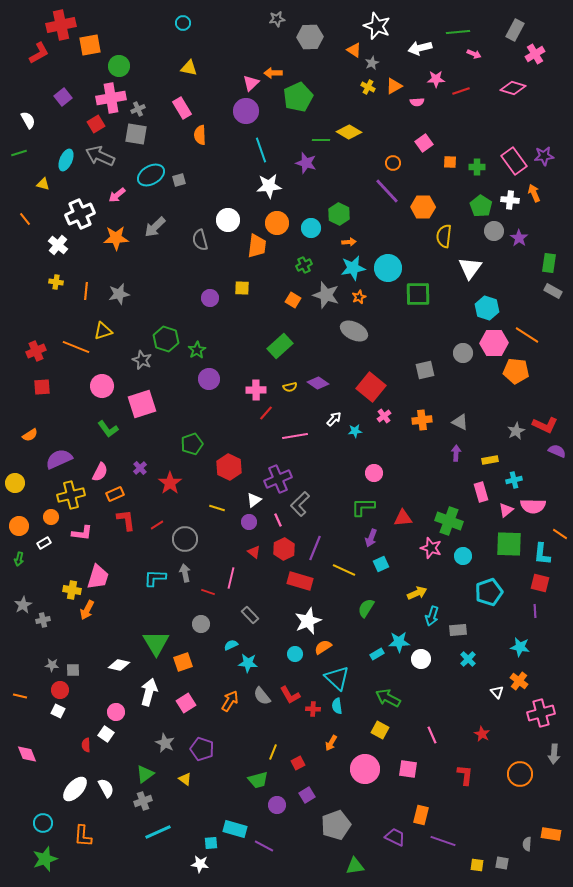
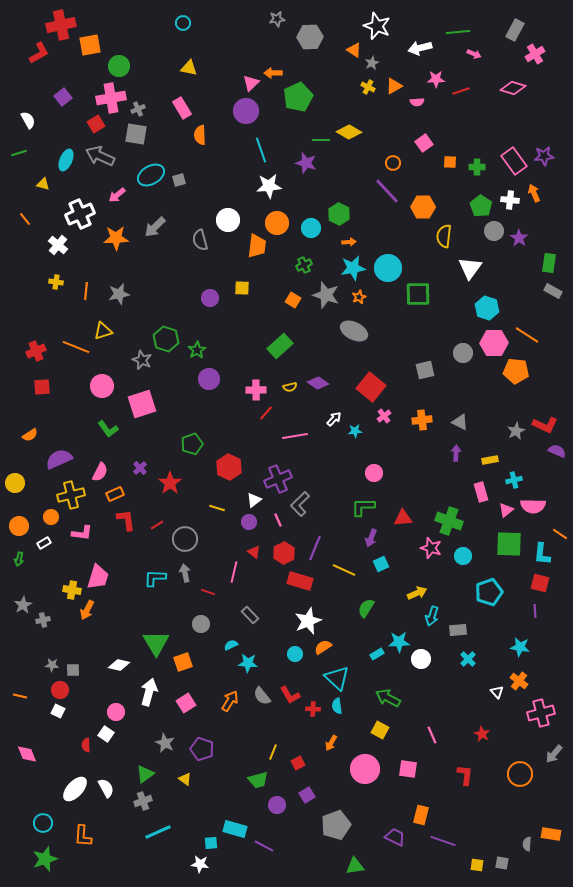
red hexagon at (284, 549): moved 4 px down
pink line at (231, 578): moved 3 px right, 6 px up
gray arrow at (554, 754): rotated 36 degrees clockwise
